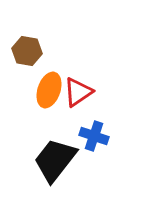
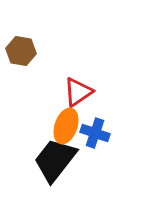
brown hexagon: moved 6 px left
orange ellipse: moved 17 px right, 36 px down
blue cross: moved 1 px right, 3 px up
